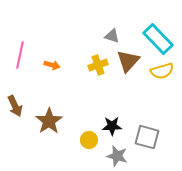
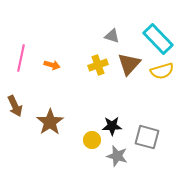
pink line: moved 1 px right, 3 px down
brown triangle: moved 1 px right, 3 px down
brown star: moved 1 px right, 1 px down
yellow circle: moved 3 px right
